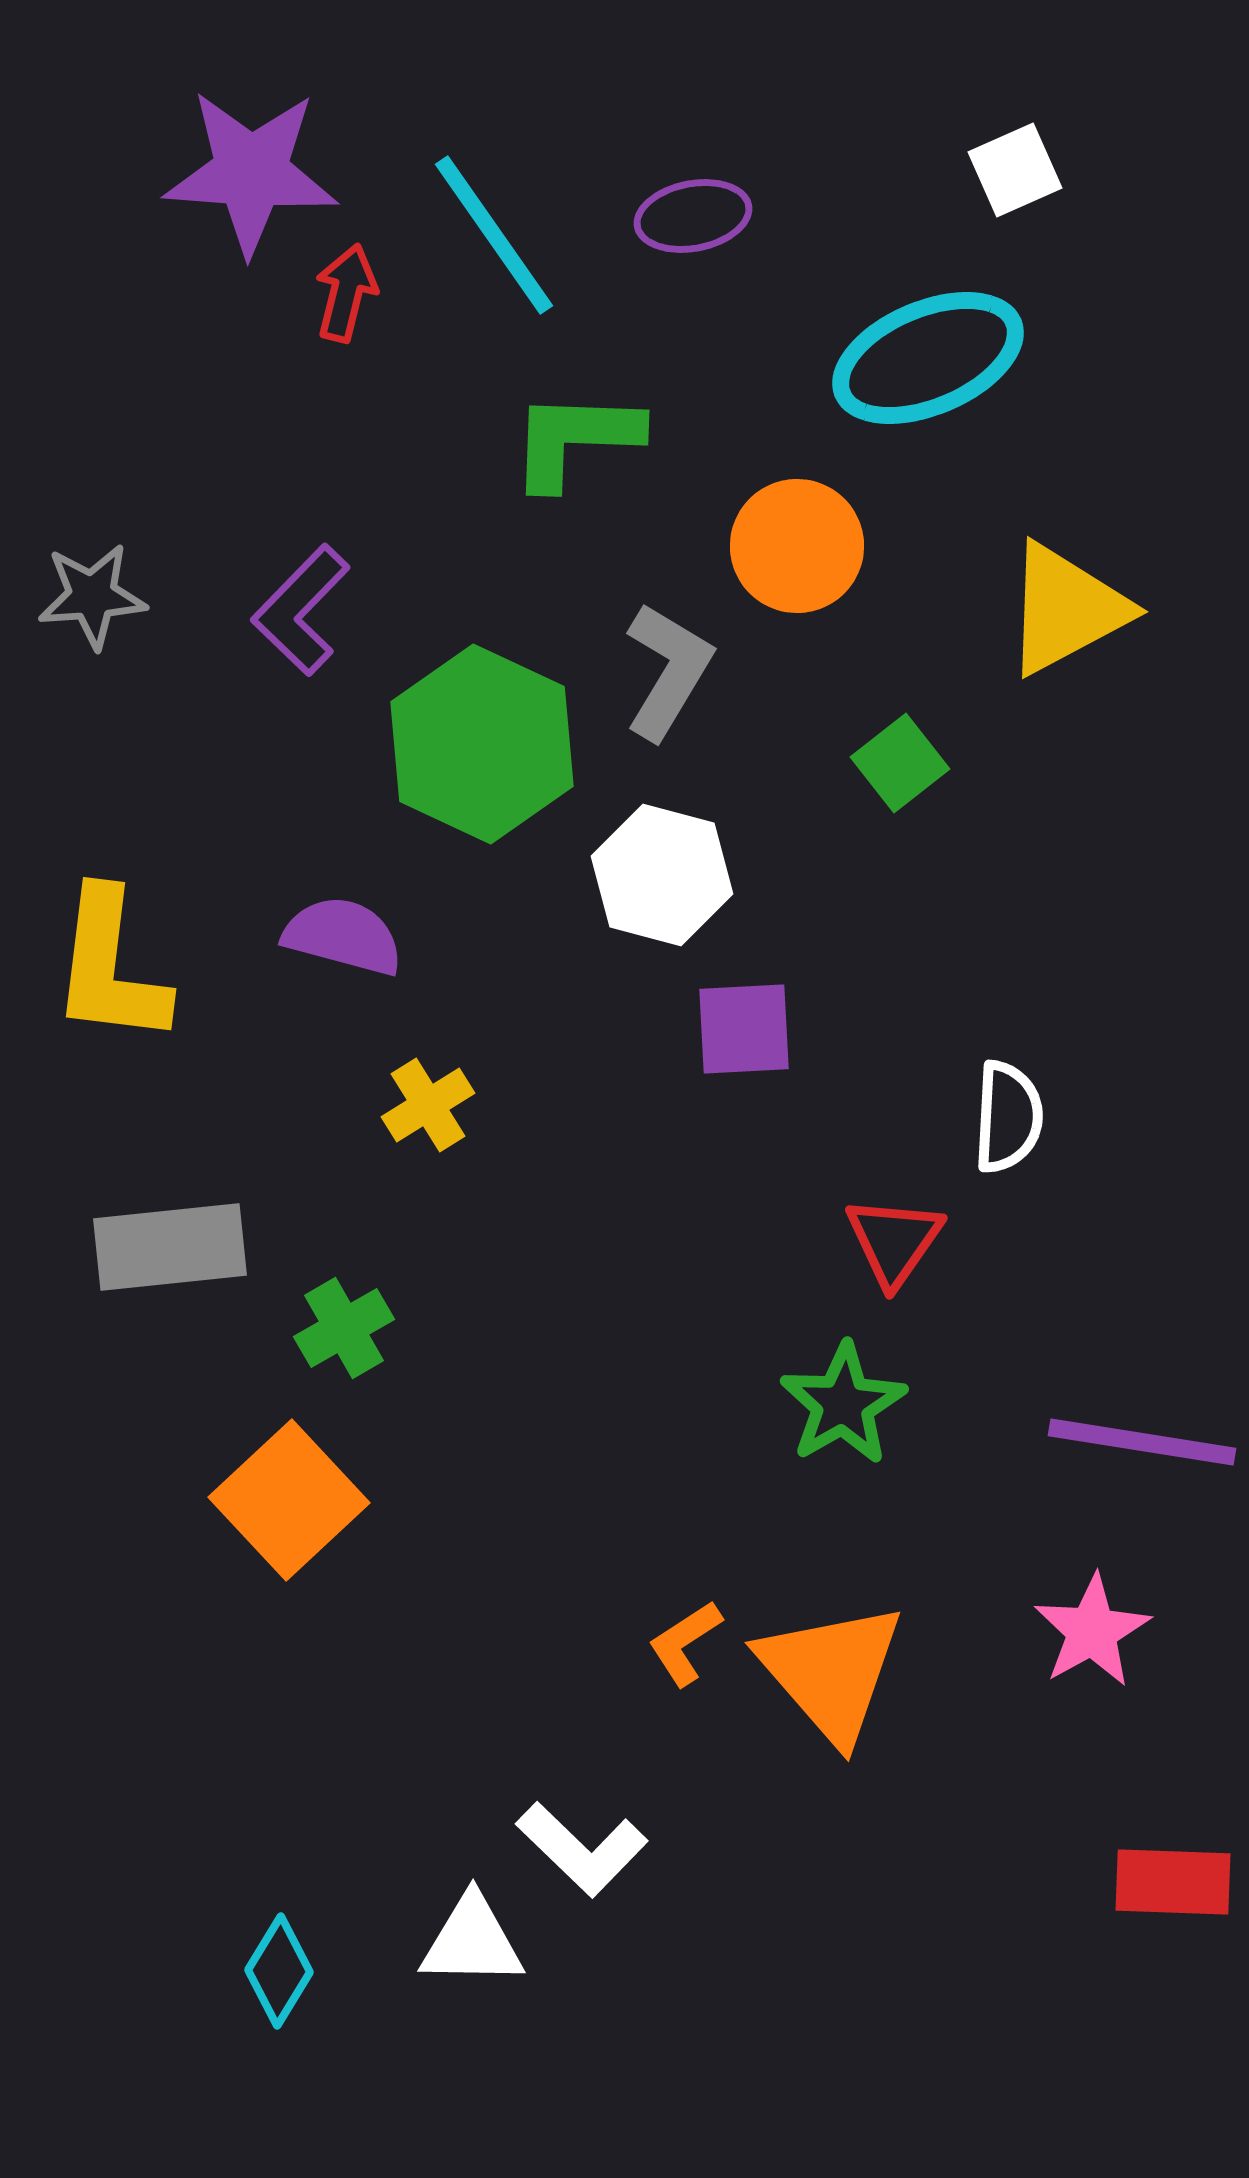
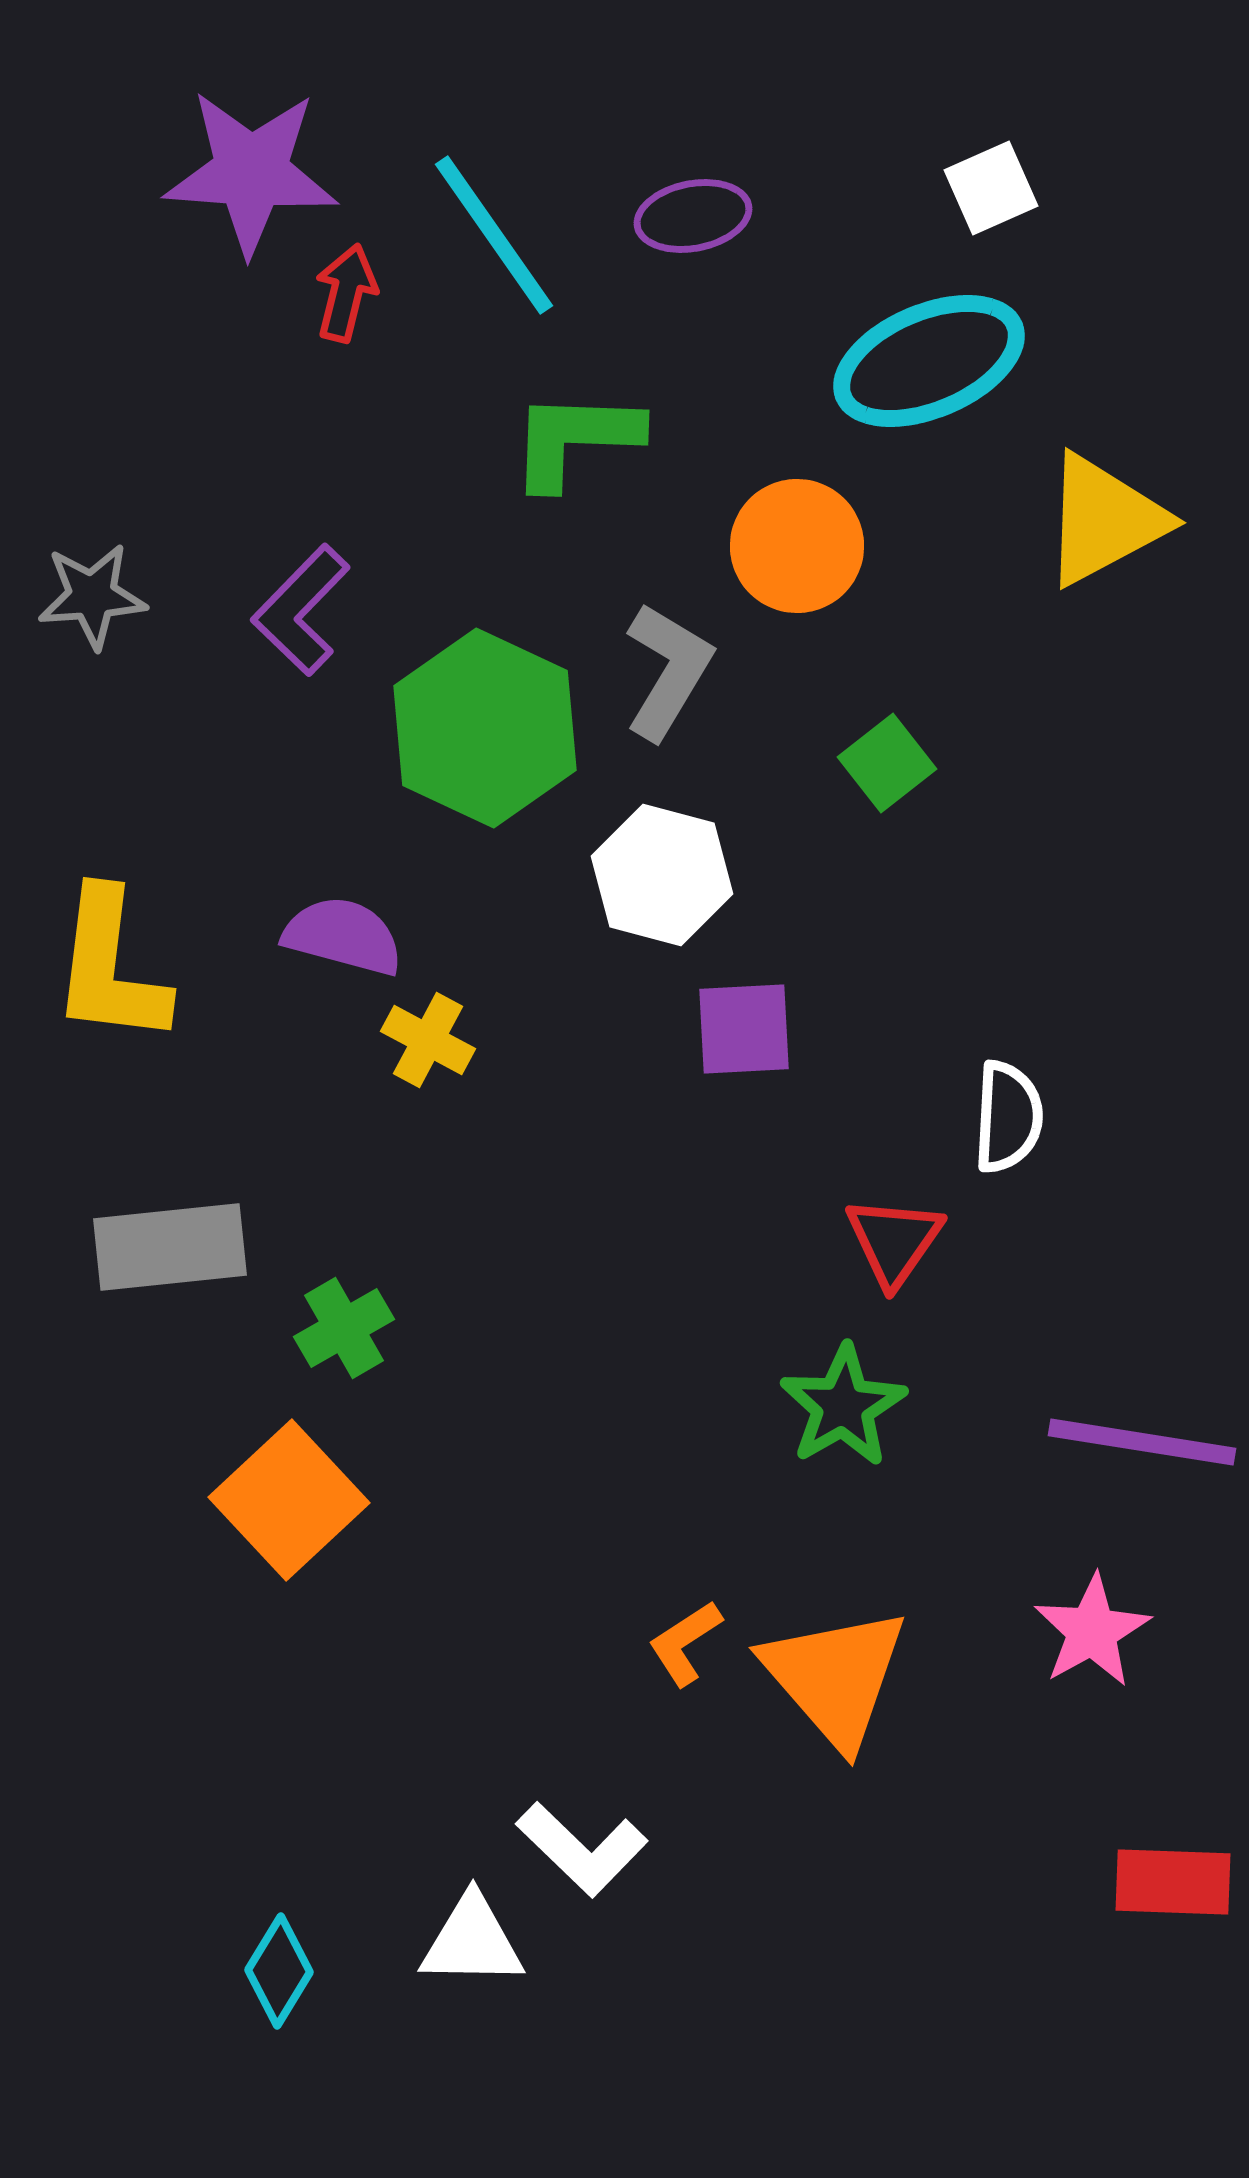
white square: moved 24 px left, 18 px down
cyan ellipse: moved 1 px right, 3 px down
yellow triangle: moved 38 px right, 89 px up
green hexagon: moved 3 px right, 16 px up
green square: moved 13 px left
yellow cross: moved 65 px up; rotated 30 degrees counterclockwise
green star: moved 2 px down
orange triangle: moved 4 px right, 5 px down
